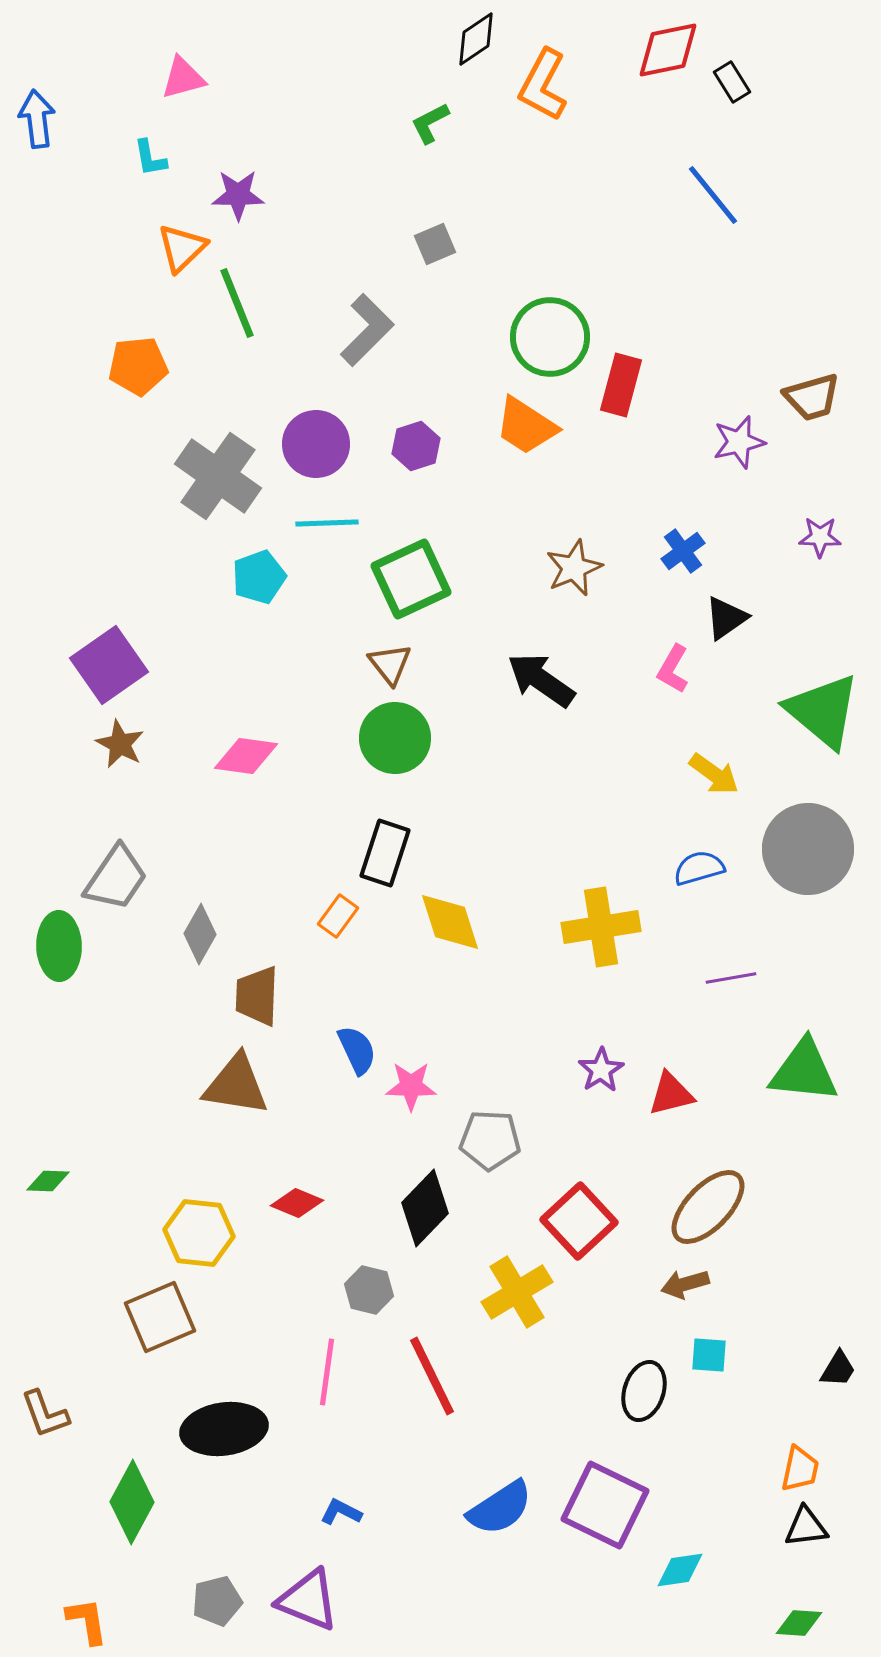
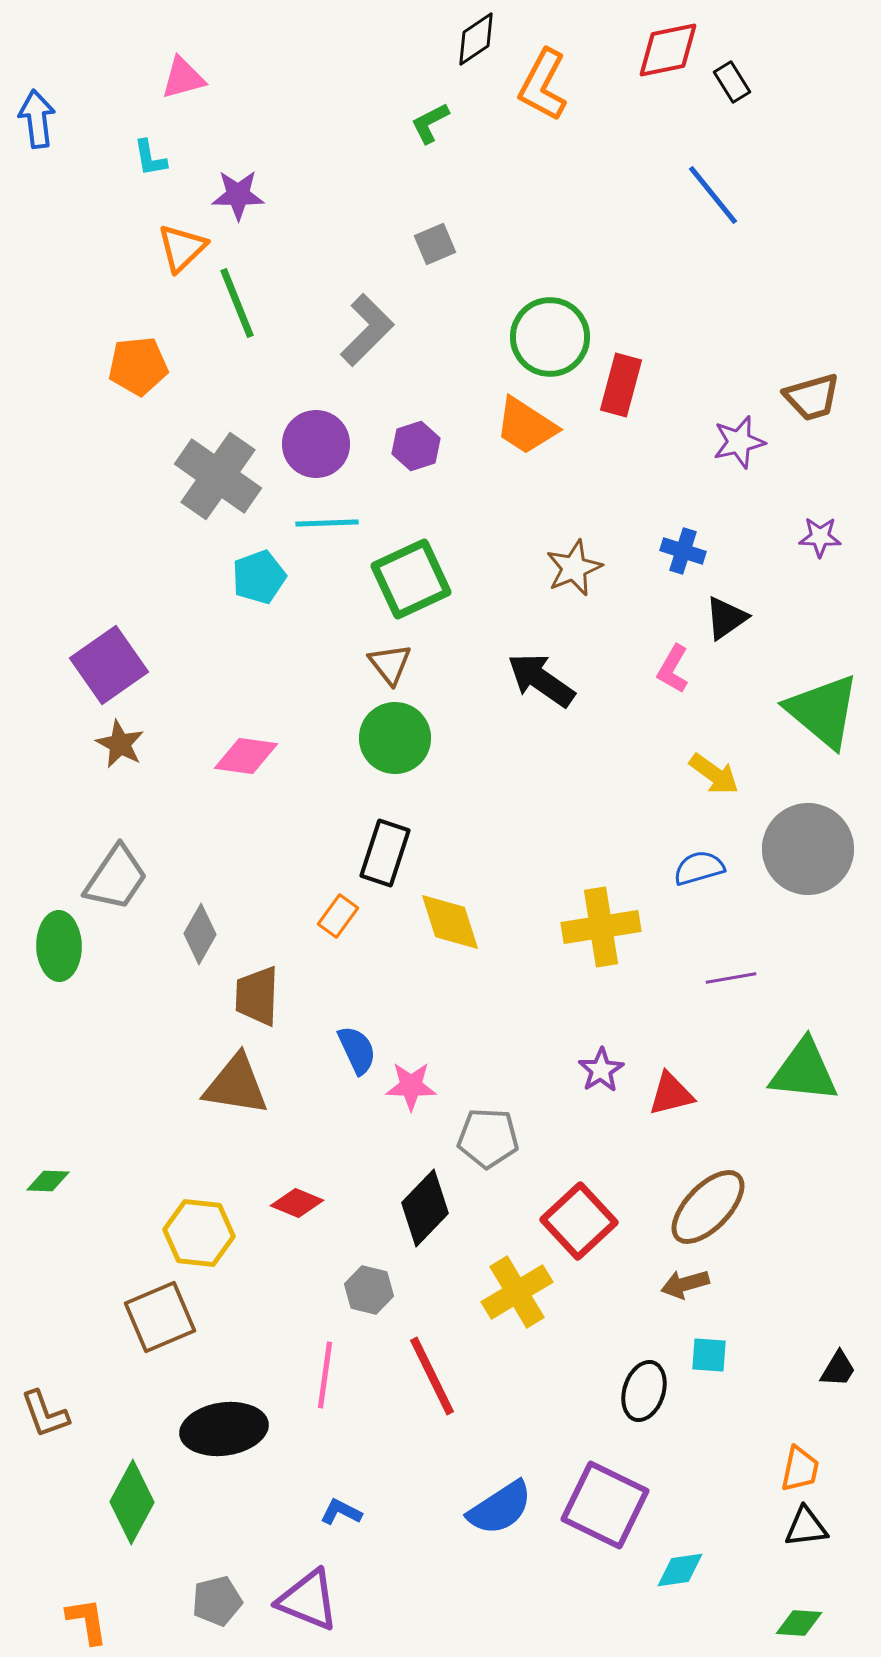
blue cross at (683, 551): rotated 36 degrees counterclockwise
gray pentagon at (490, 1140): moved 2 px left, 2 px up
pink line at (327, 1372): moved 2 px left, 3 px down
